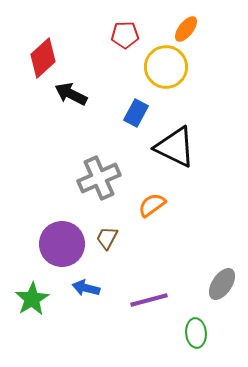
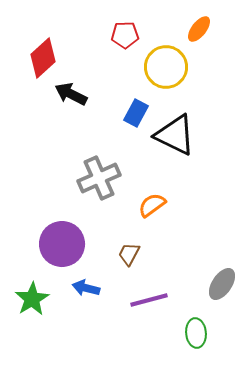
orange ellipse: moved 13 px right
black triangle: moved 12 px up
brown trapezoid: moved 22 px right, 16 px down
